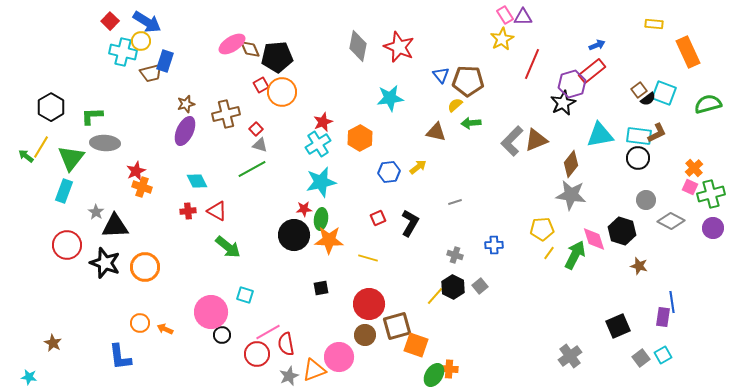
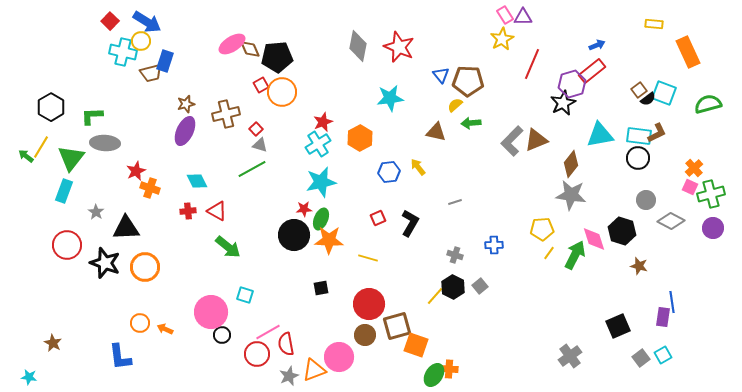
yellow arrow at (418, 167): rotated 90 degrees counterclockwise
orange cross at (142, 187): moved 8 px right, 1 px down
green ellipse at (321, 219): rotated 15 degrees clockwise
black triangle at (115, 226): moved 11 px right, 2 px down
